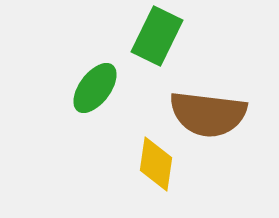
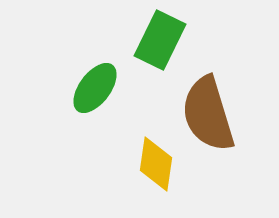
green rectangle: moved 3 px right, 4 px down
brown semicircle: rotated 66 degrees clockwise
